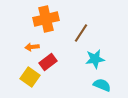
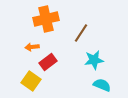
cyan star: moved 1 px left, 1 px down
yellow square: moved 1 px right, 4 px down
